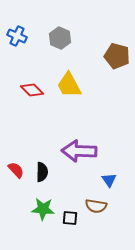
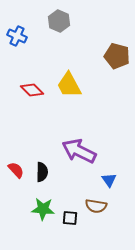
gray hexagon: moved 1 px left, 17 px up
purple arrow: rotated 24 degrees clockwise
